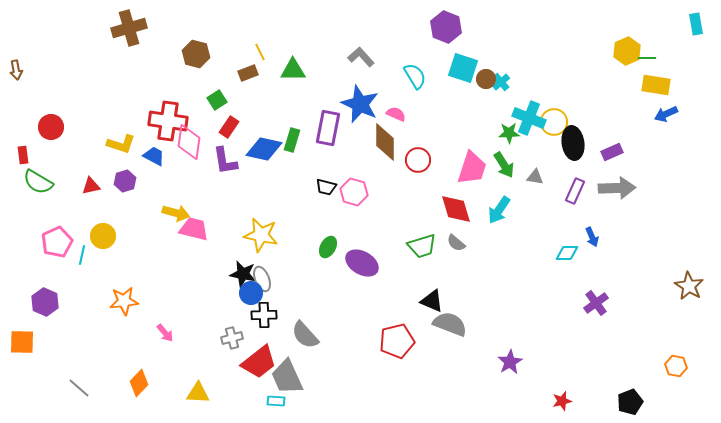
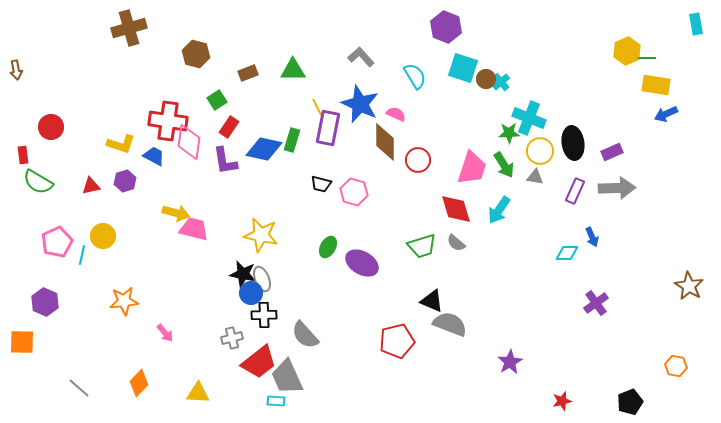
yellow line at (260, 52): moved 57 px right, 55 px down
yellow circle at (554, 122): moved 14 px left, 29 px down
black trapezoid at (326, 187): moved 5 px left, 3 px up
